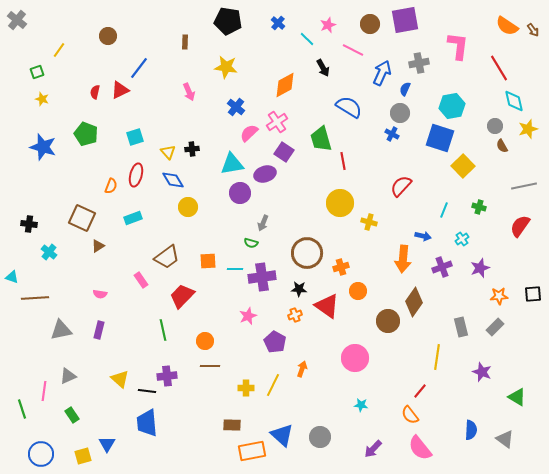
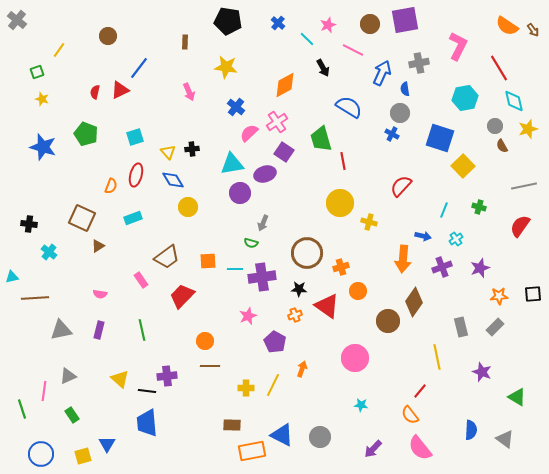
pink L-shape at (458, 46): rotated 20 degrees clockwise
blue semicircle at (405, 89): rotated 32 degrees counterclockwise
cyan hexagon at (452, 106): moved 13 px right, 8 px up
cyan cross at (462, 239): moved 6 px left
cyan triangle at (12, 277): rotated 32 degrees counterclockwise
green line at (163, 330): moved 21 px left
yellow line at (437, 357): rotated 20 degrees counterclockwise
blue triangle at (282, 435): rotated 15 degrees counterclockwise
